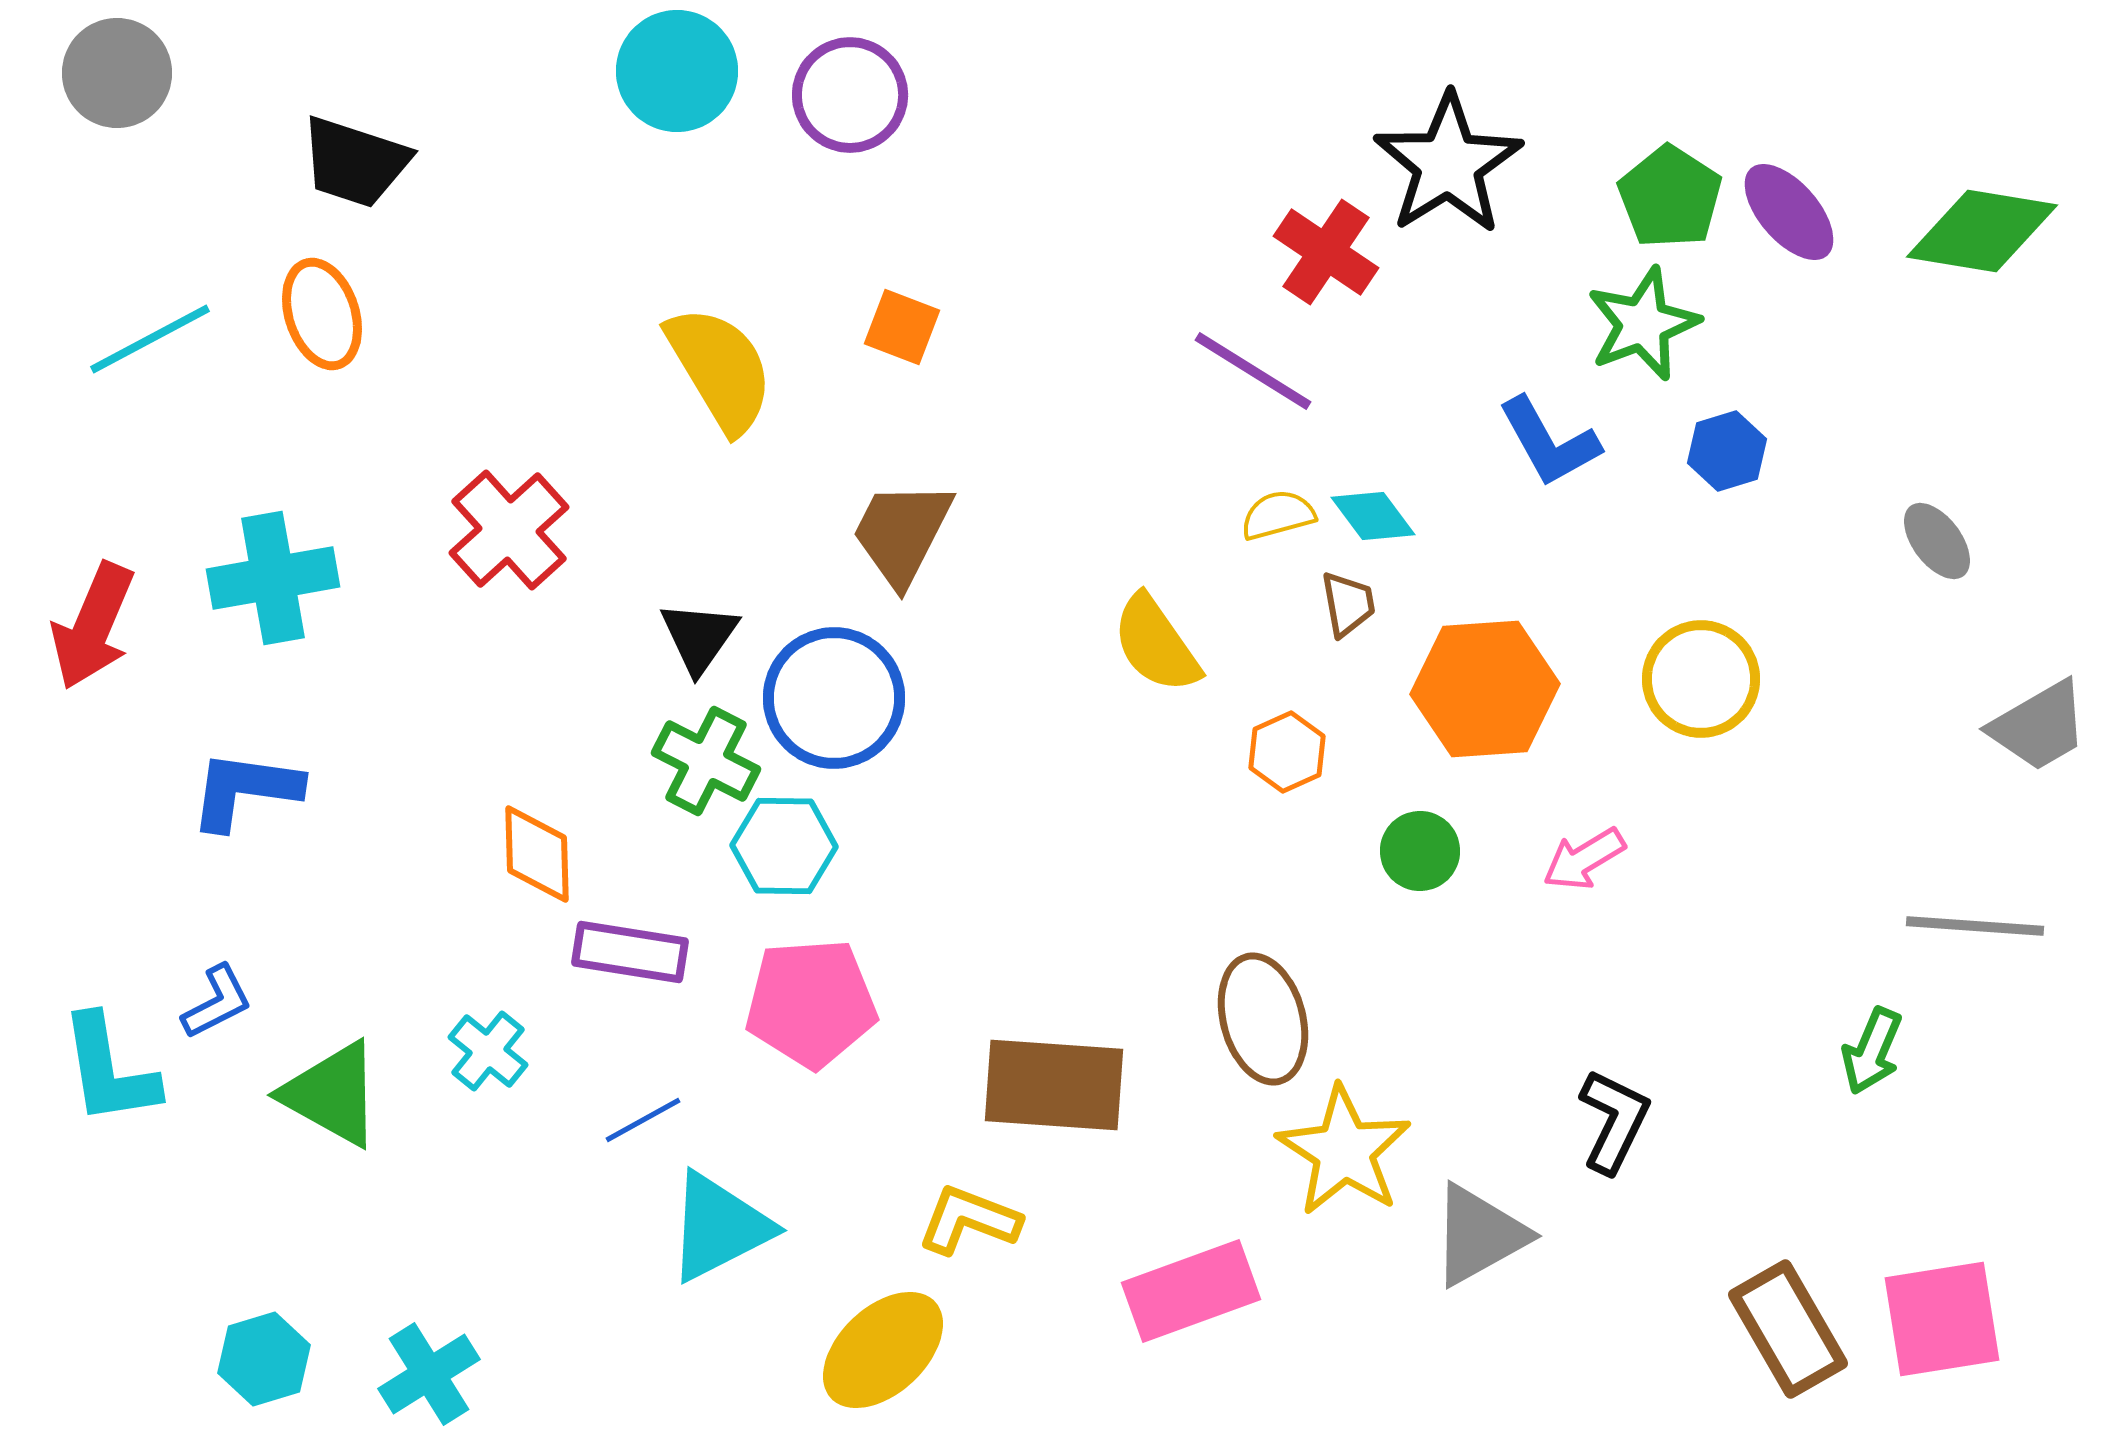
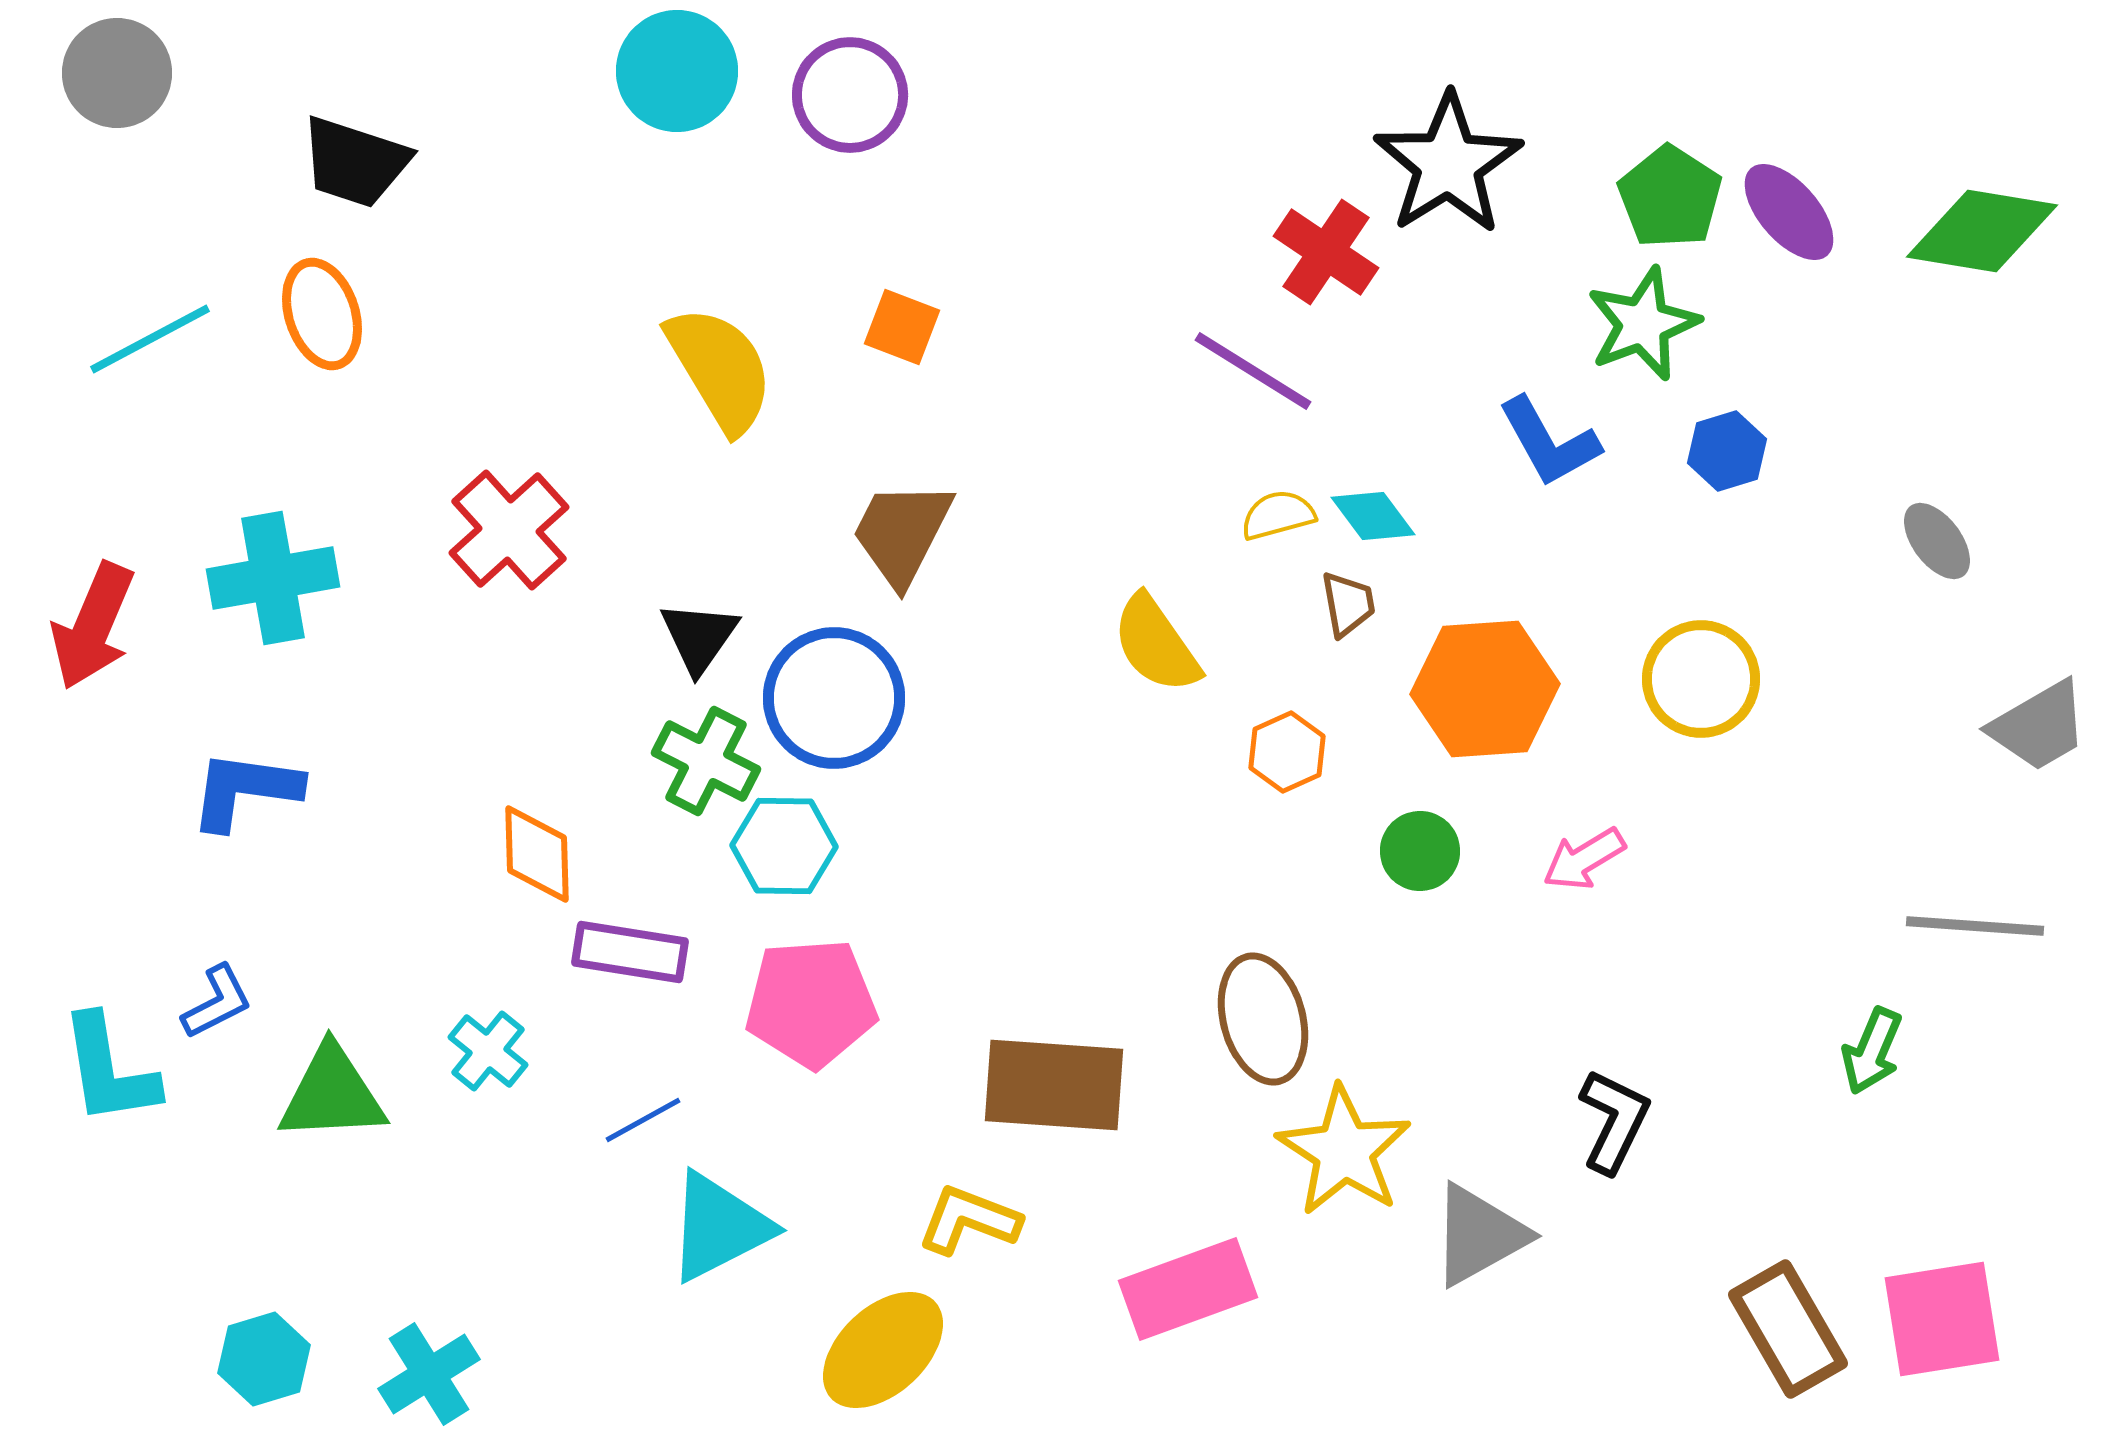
green triangle at (332, 1094): rotated 32 degrees counterclockwise
pink rectangle at (1191, 1291): moved 3 px left, 2 px up
